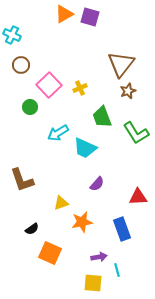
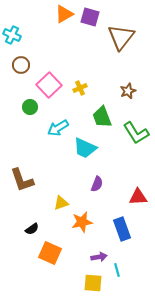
brown triangle: moved 27 px up
cyan arrow: moved 5 px up
purple semicircle: rotated 21 degrees counterclockwise
